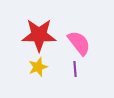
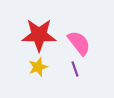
purple line: rotated 14 degrees counterclockwise
